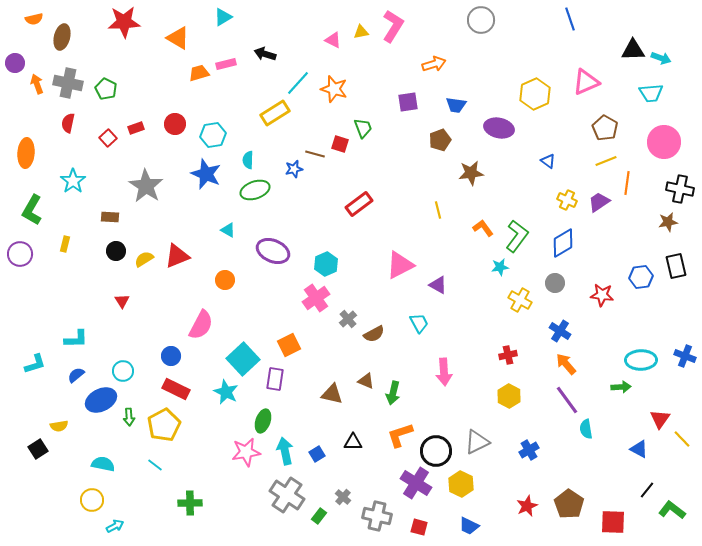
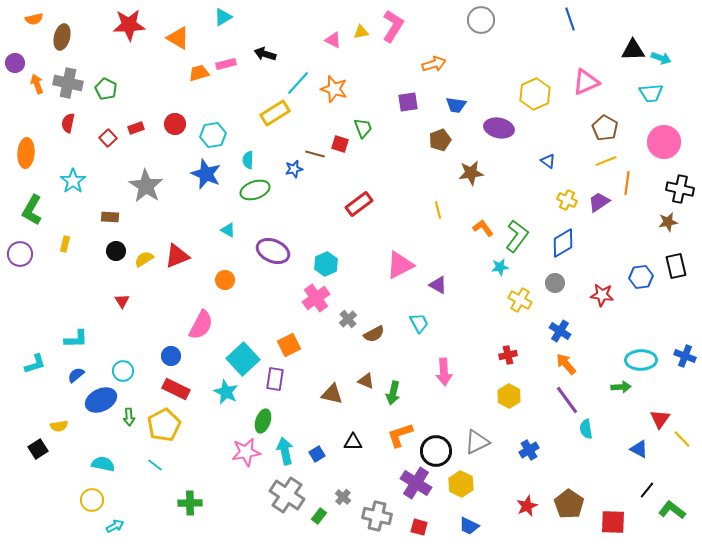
red star at (124, 22): moved 5 px right, 3 px down
